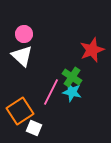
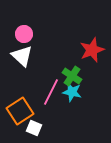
green cross: moved 1 px up
